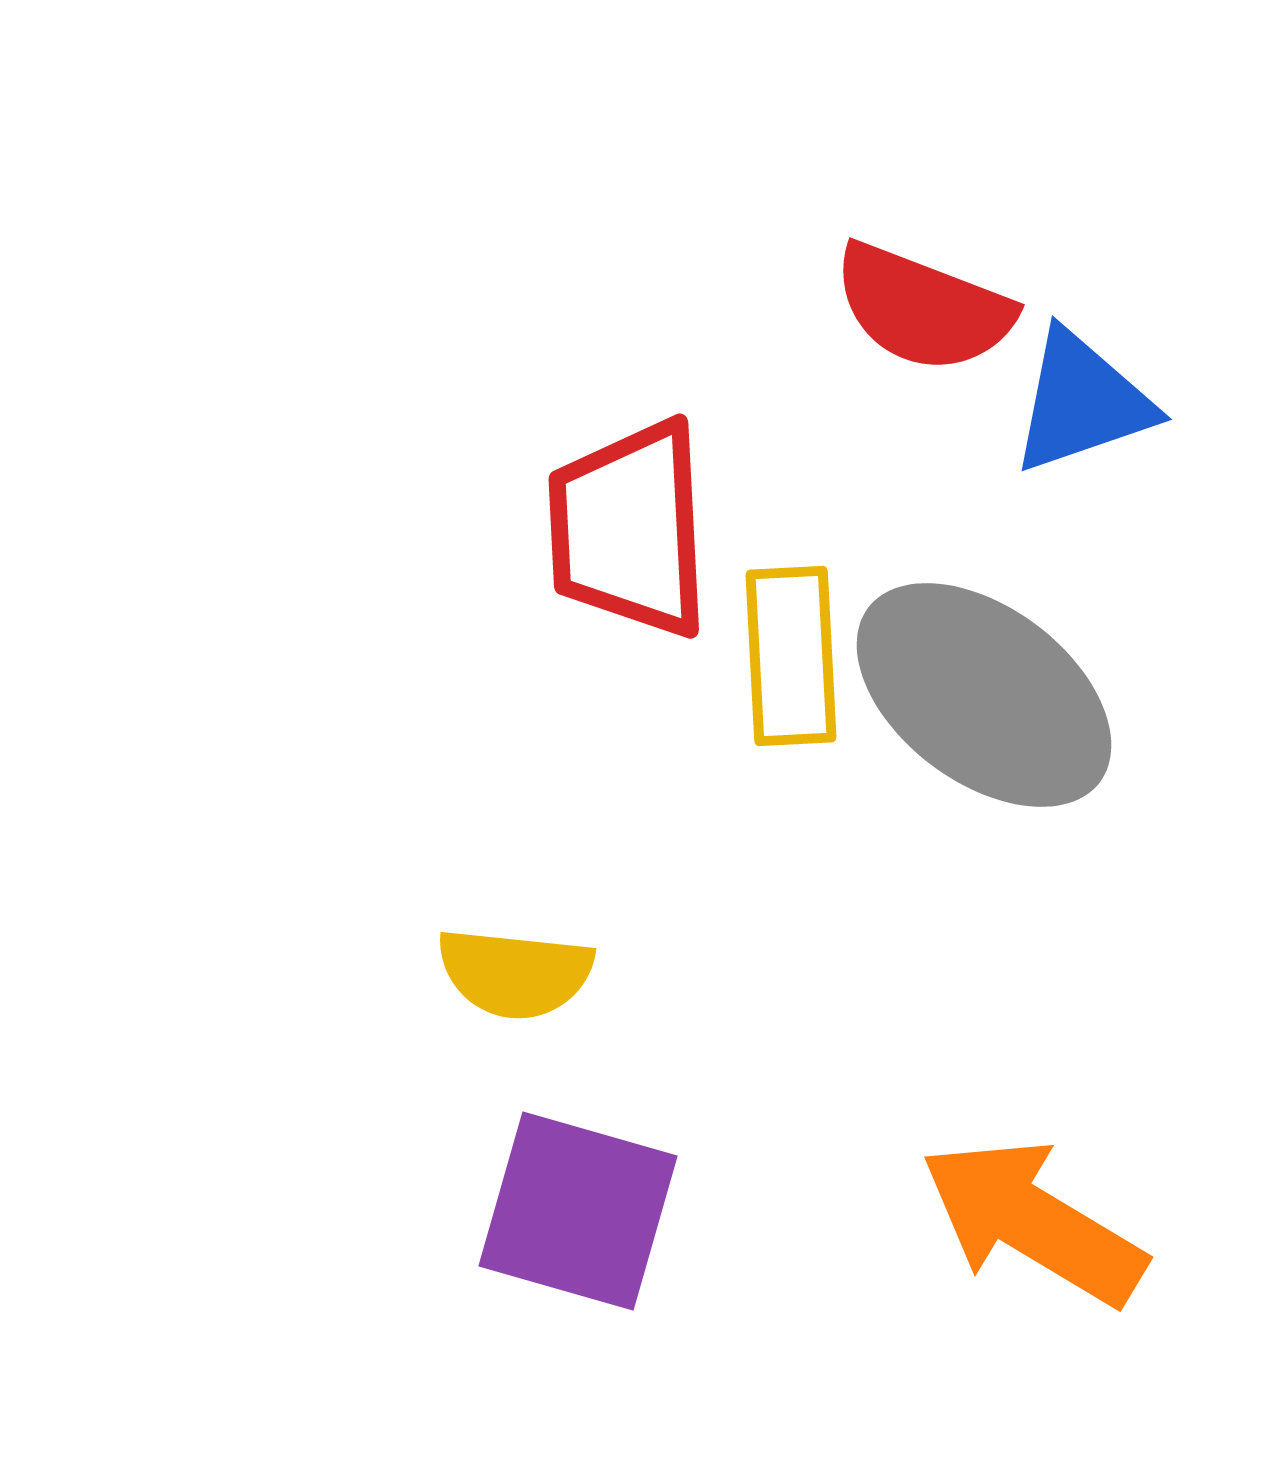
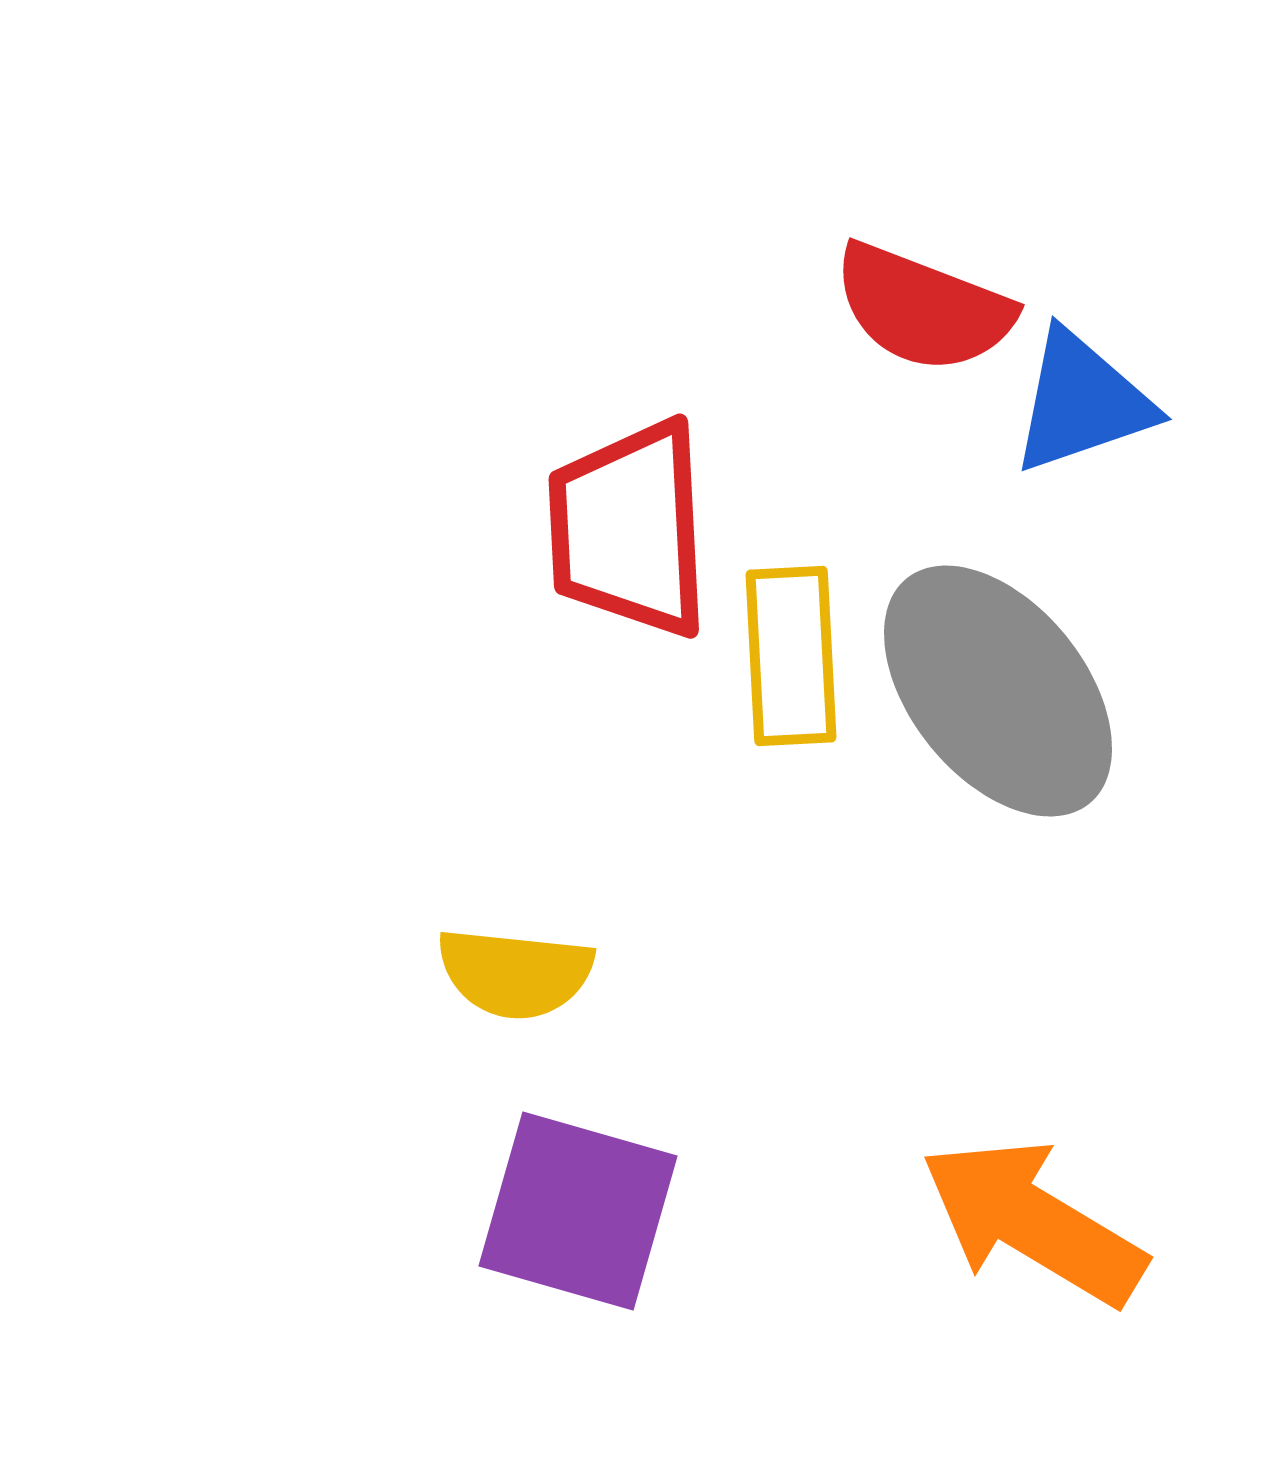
gray ellipse: moved 14 px right, 4 px up; rotated 14 degrees clockwise
